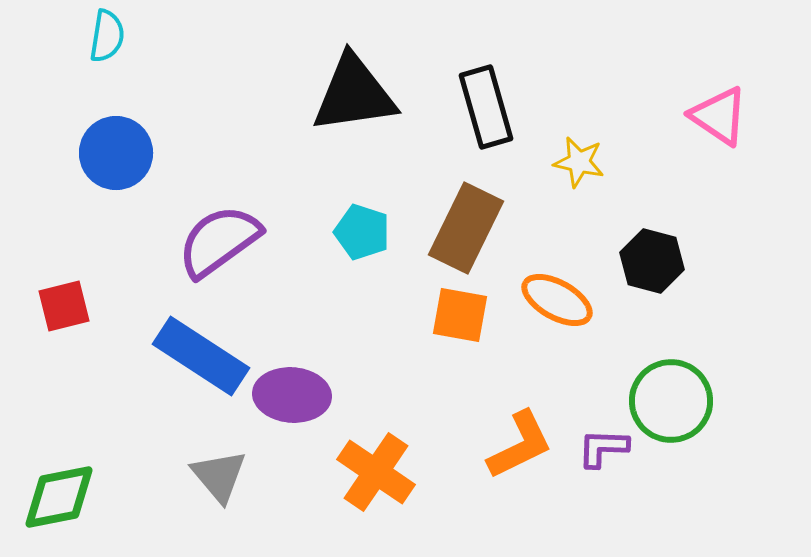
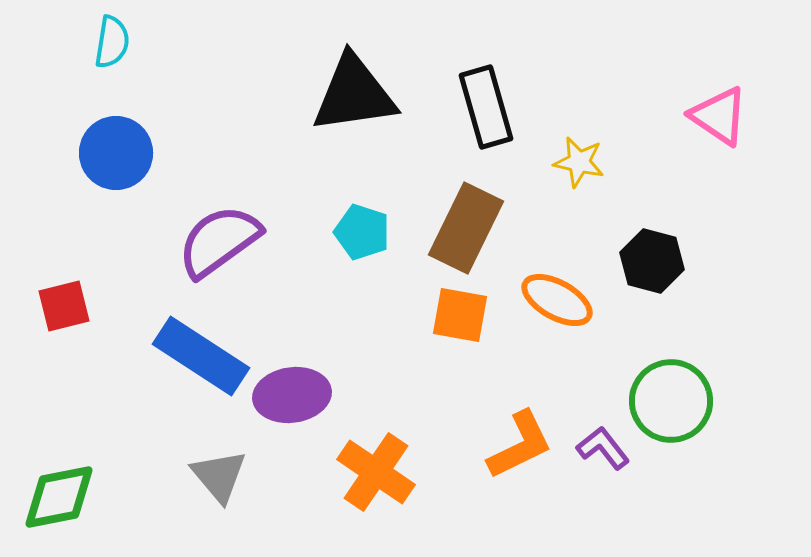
cyan semicircle: moved 5 px right, 6 px down
purple ellipse: rotated 12 degrees counterclockwise
purple L-shape: rotated 50 degrees clockwise
